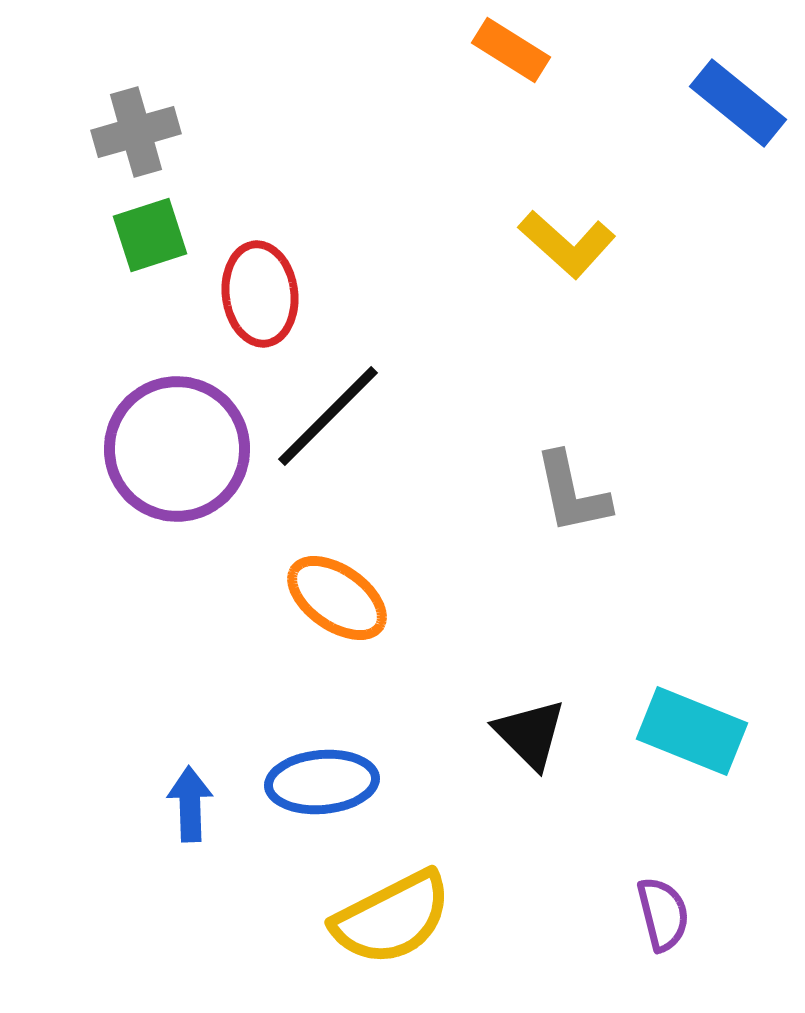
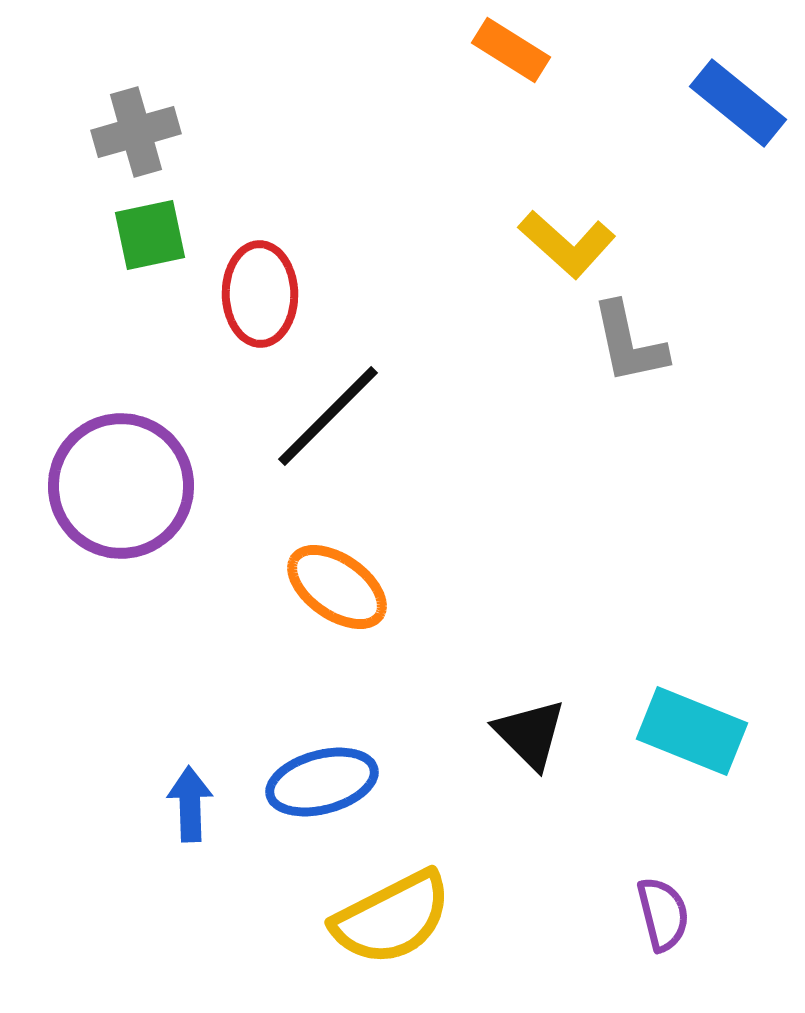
green square: rotated 6 degrees clockwise
red ellipse: rotated 6 degrees clockwise
purple circle: moved 56 px left, 37 px down
gray L-shape: moved 57 px right, 150 px up
orange ellipse: moved 11 px up
blue ellipse: rotated 10 degrees counterclockwise
